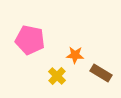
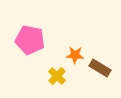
brown rectangle: moved 1 px left, 5 px up
